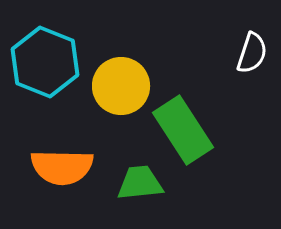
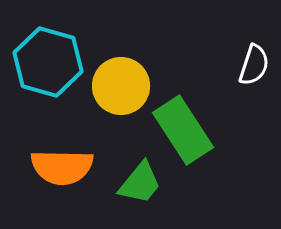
white semicircle: moved 2 px right, 12 px down
cyan hexagon: moved 3 px right; rotated 6 degrees counterclockwise
green trapezoid: rotated 135 degrees clockwise
